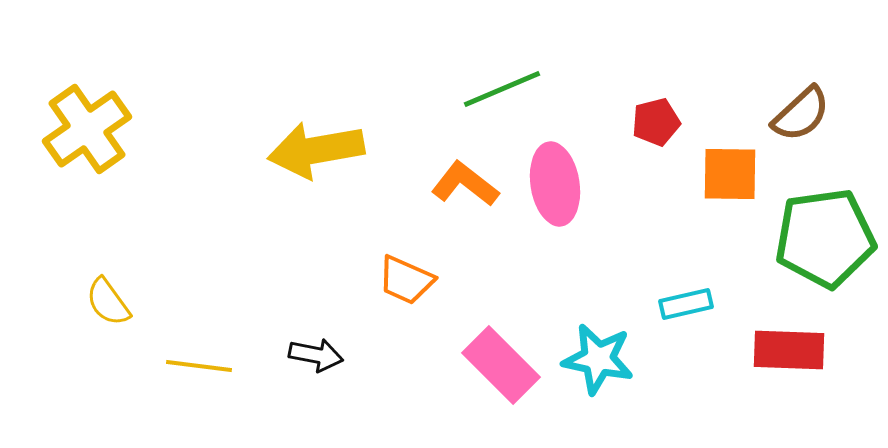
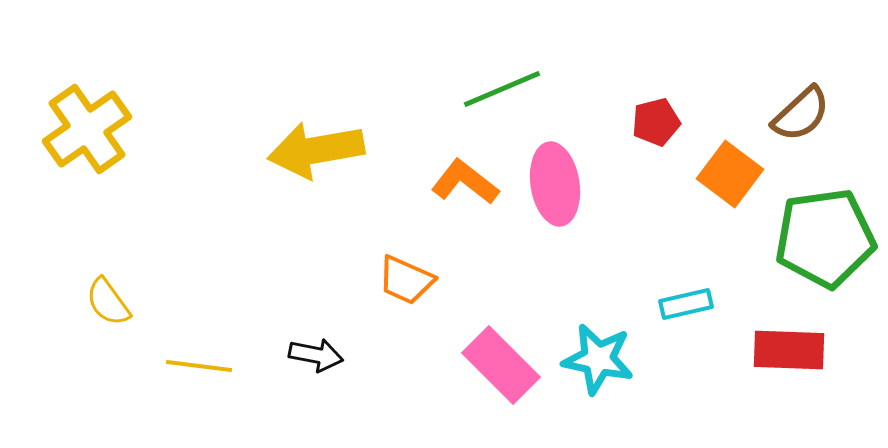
orange square: rotated 36 degrees clockwise
orange L-shape: moved 2 px up
